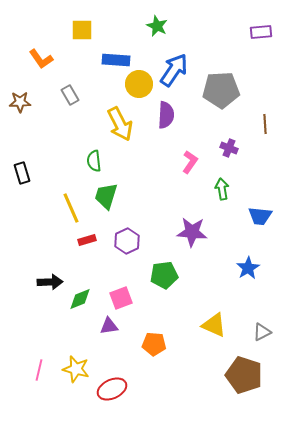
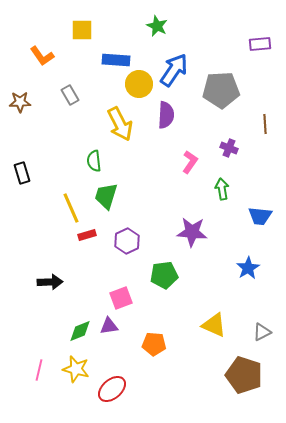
purple rectangle: moved 1 px left, 12 px down
orange L-shape: moved 1 px right, 3 px up
red rectangle: moved 5 px up
green diamond: moved 32 px down
red ellipse: rotated 16 degrees counterclockwise
